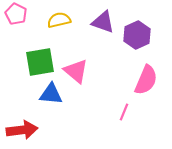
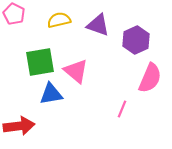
pink pentagon: moved 2 px left
purple triangle: moved 5 px left, 3 px down
purple hexagon: moved 1 px left, 5 px down
pink semicircle: moved 4 px right, 2 px up
blue triangle: rotated 15 degrees counterclockwise
pink line: moved 2 px left, 3 px up
red arrow: moved 3 px left, 4 px up
